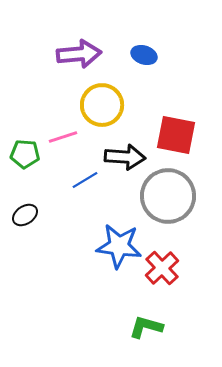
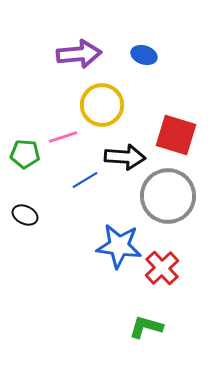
red square: rotated 6 degrees clockwise
black ellipse: rotated 60 degrees clockwise
